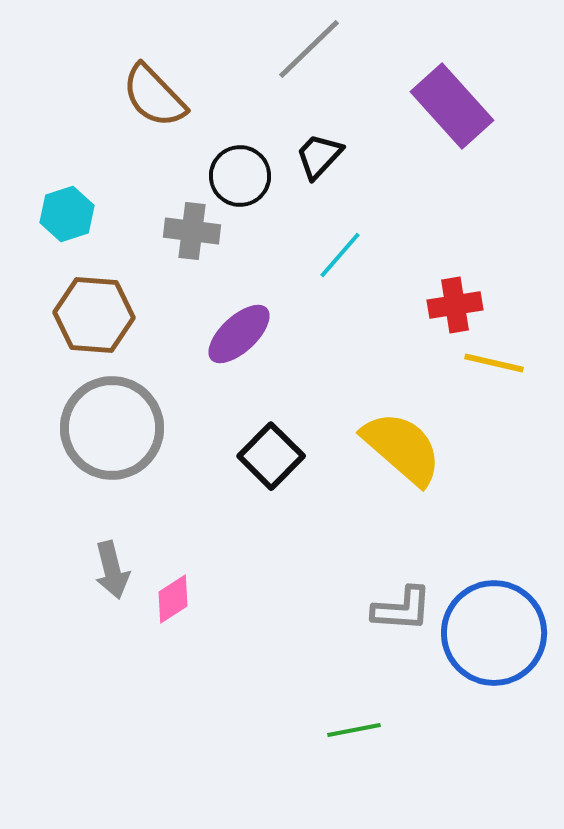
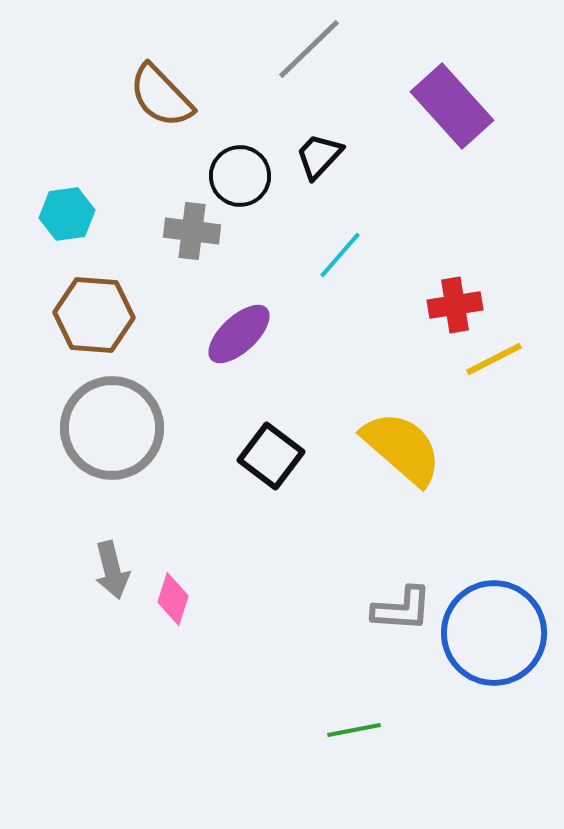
brown semicircle: moved 7 px right
cyan hexagon: rotated 10 degrees clockwise
yellow line: moved 4 px up; rotated 40 degrees counterclockwise
black square: rotated 8 degrees counterclockwise
pink diamond: rotated 39 degrees counterclockwise
